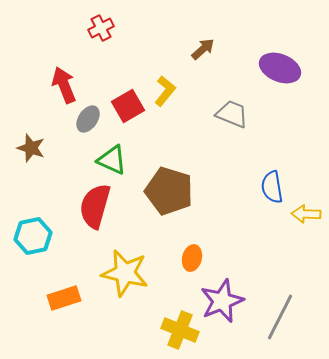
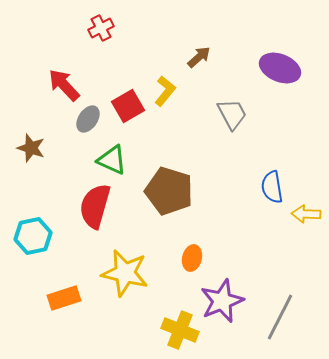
brown arrow: moved 4 px left, 8 px down
red arrow: rotated 21 degrees counterclockwise
gray trapezoid: rotated 40 degrees clockwise
